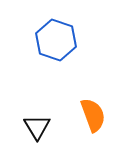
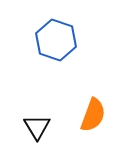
orange semicircle: rotated 40 degrees clockwise
